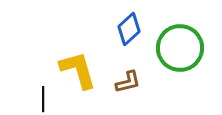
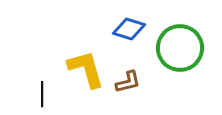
blue diamond: rotated 60 degrees clockwise
yellow L-shape: moved 8 px right, 1 px up
black line: moved 1 px left, 5 px up
